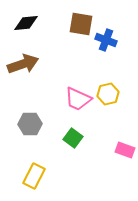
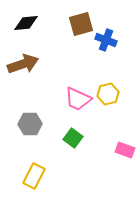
brown square: rotated 25 degrees counterclockwise
